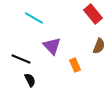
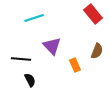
cyan line: rotated 48 degrees counterclockwise
brown semicircle: moved 2 px left, 5 px down
black line: rotated 18 degrees counterclockwise
